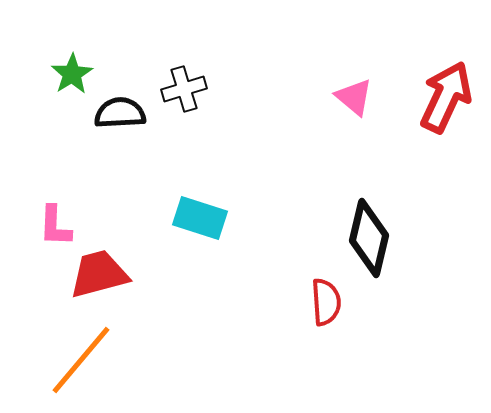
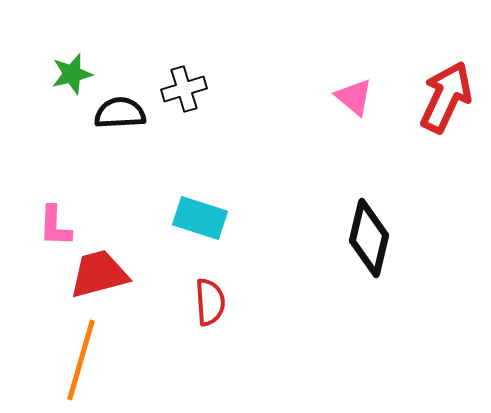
green star: rotated 18 degrees clockwise
red semicircle: moved 116 px left
orange line: rotated 24 degrees counterclockwise
